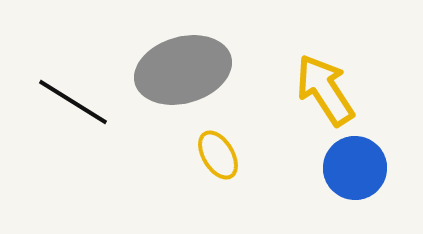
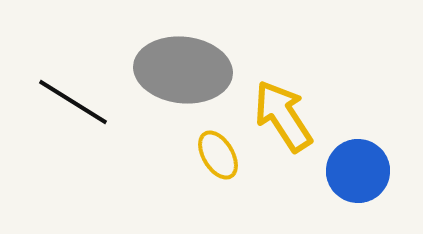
gray ellipse: rotated 22 degrees clockwise
yellow arrow: moved 42 px left, 26 px down
blue circle: moved 3 px right, 3 px down
